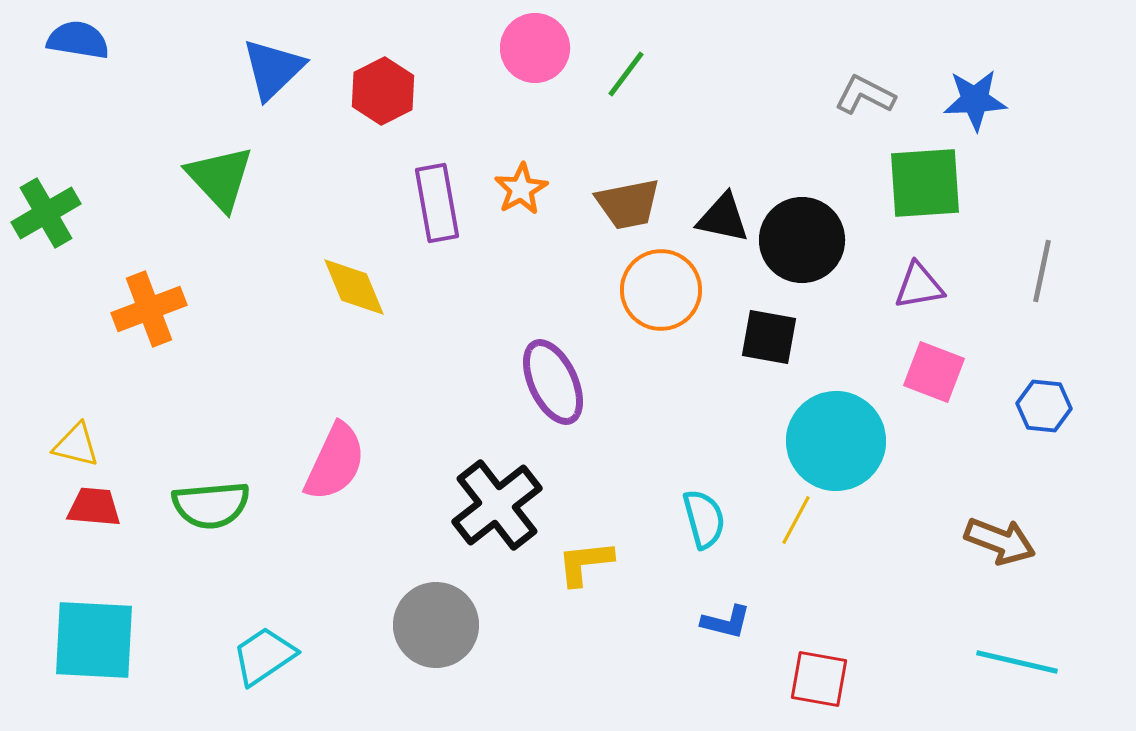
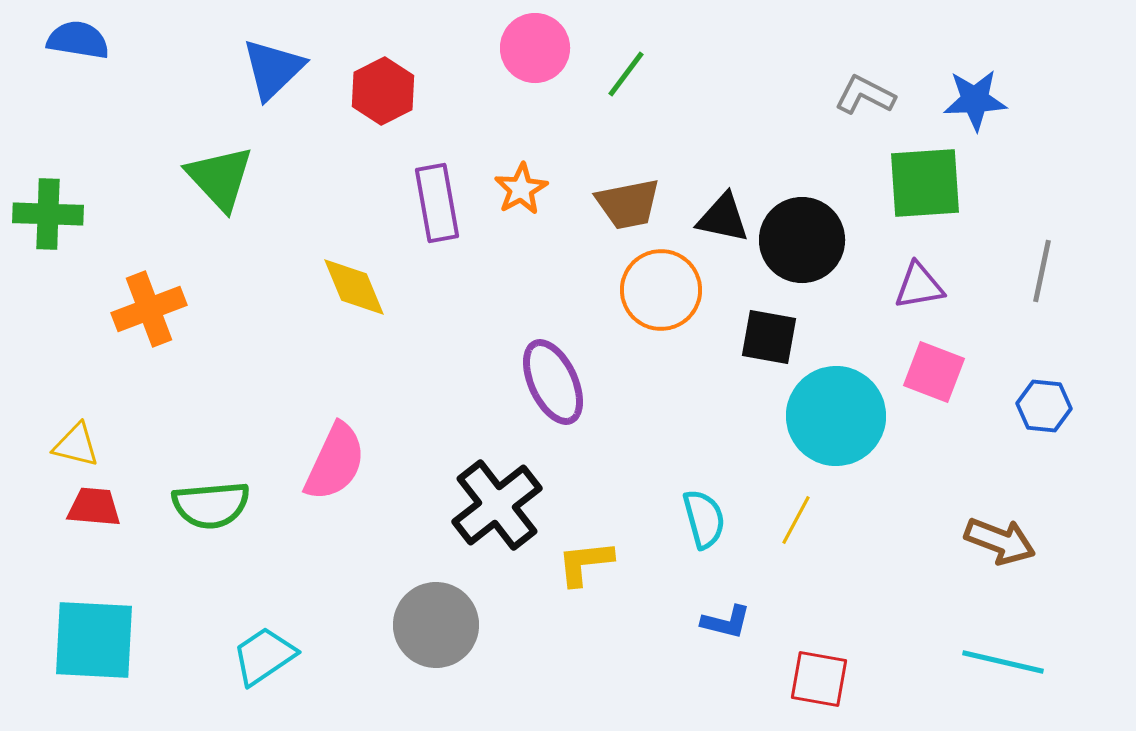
green cross: moved 2 px right, 1 px down; rotated 32 degrees clockwise
cyan circle: moved 25 px up
cyan line: moved 14 px left
